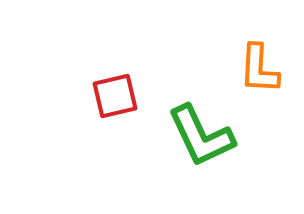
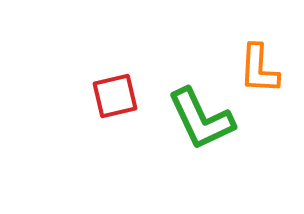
green L-shape: moved 17 px up
